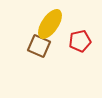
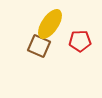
red pentagon: rotated 10 degrees clockwise
